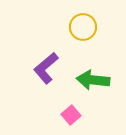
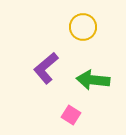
pink square: rotated 18 degrees counterclockwise
